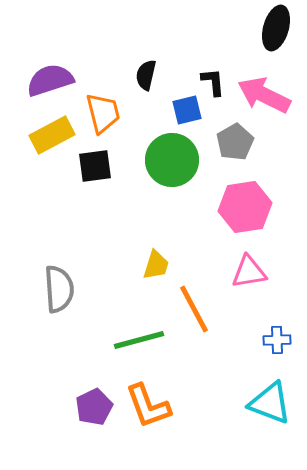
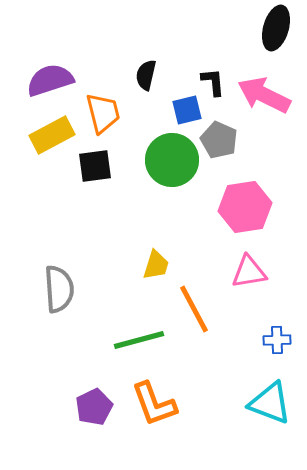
gray pentagon: moved 16 px left, 2 px up; rotated 18 degrees counterclockwise
orange L-shape: moved 6 px right, 2 px up
